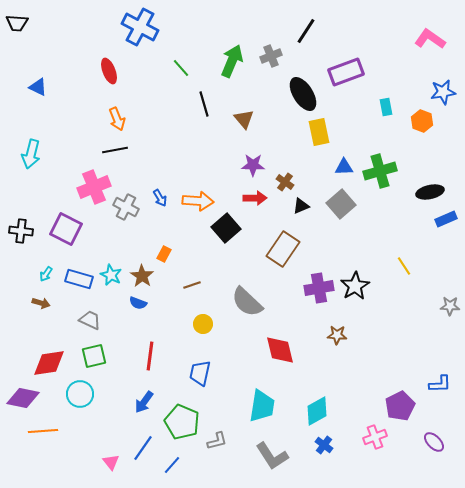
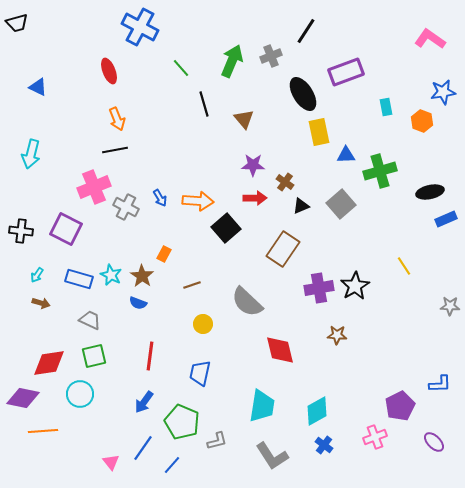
black trapezoid at (17, 23): rotated 20 degrees counterclockwise
blue triangle at (344, 167): moved 2 px right, 12 px up
cyan arrow at (46, 274): moved 9 px left, 1 px down
